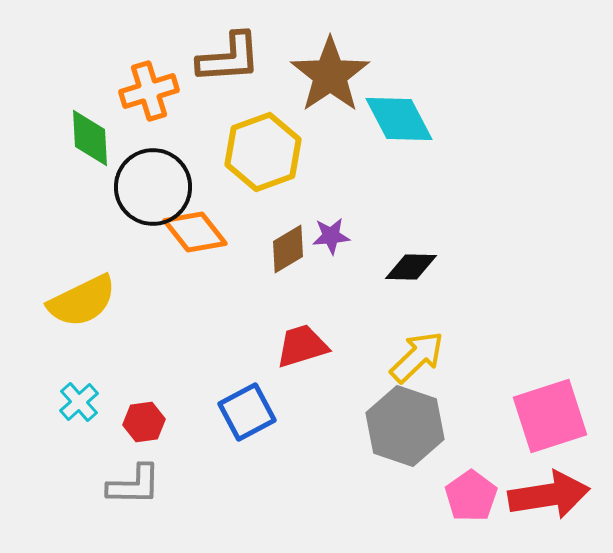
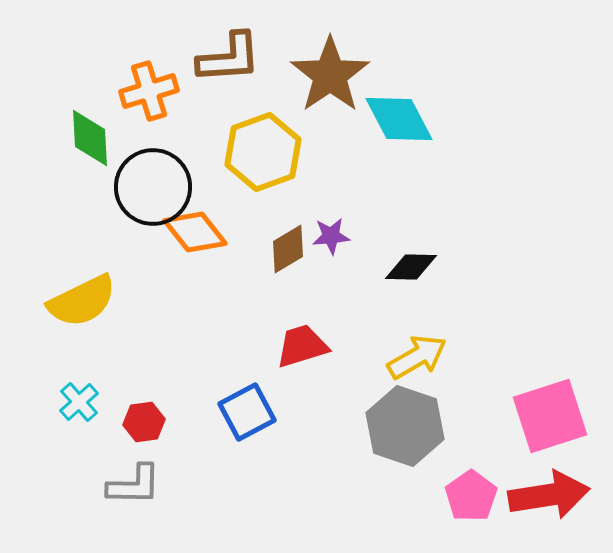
yellow arrow: rotated 14 degrees clockwise
